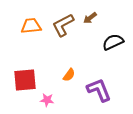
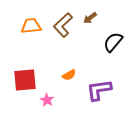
brown L-shape: rotated 15 degrees counterclockwise
black semicircle: rotated 25 degrees counterclockwise
orange semicircle: rotated 24 degrees clockwise
purple L-shape: rotated 76 degrees counterclockwise
pink star: rotated 24 degrees clockwise
